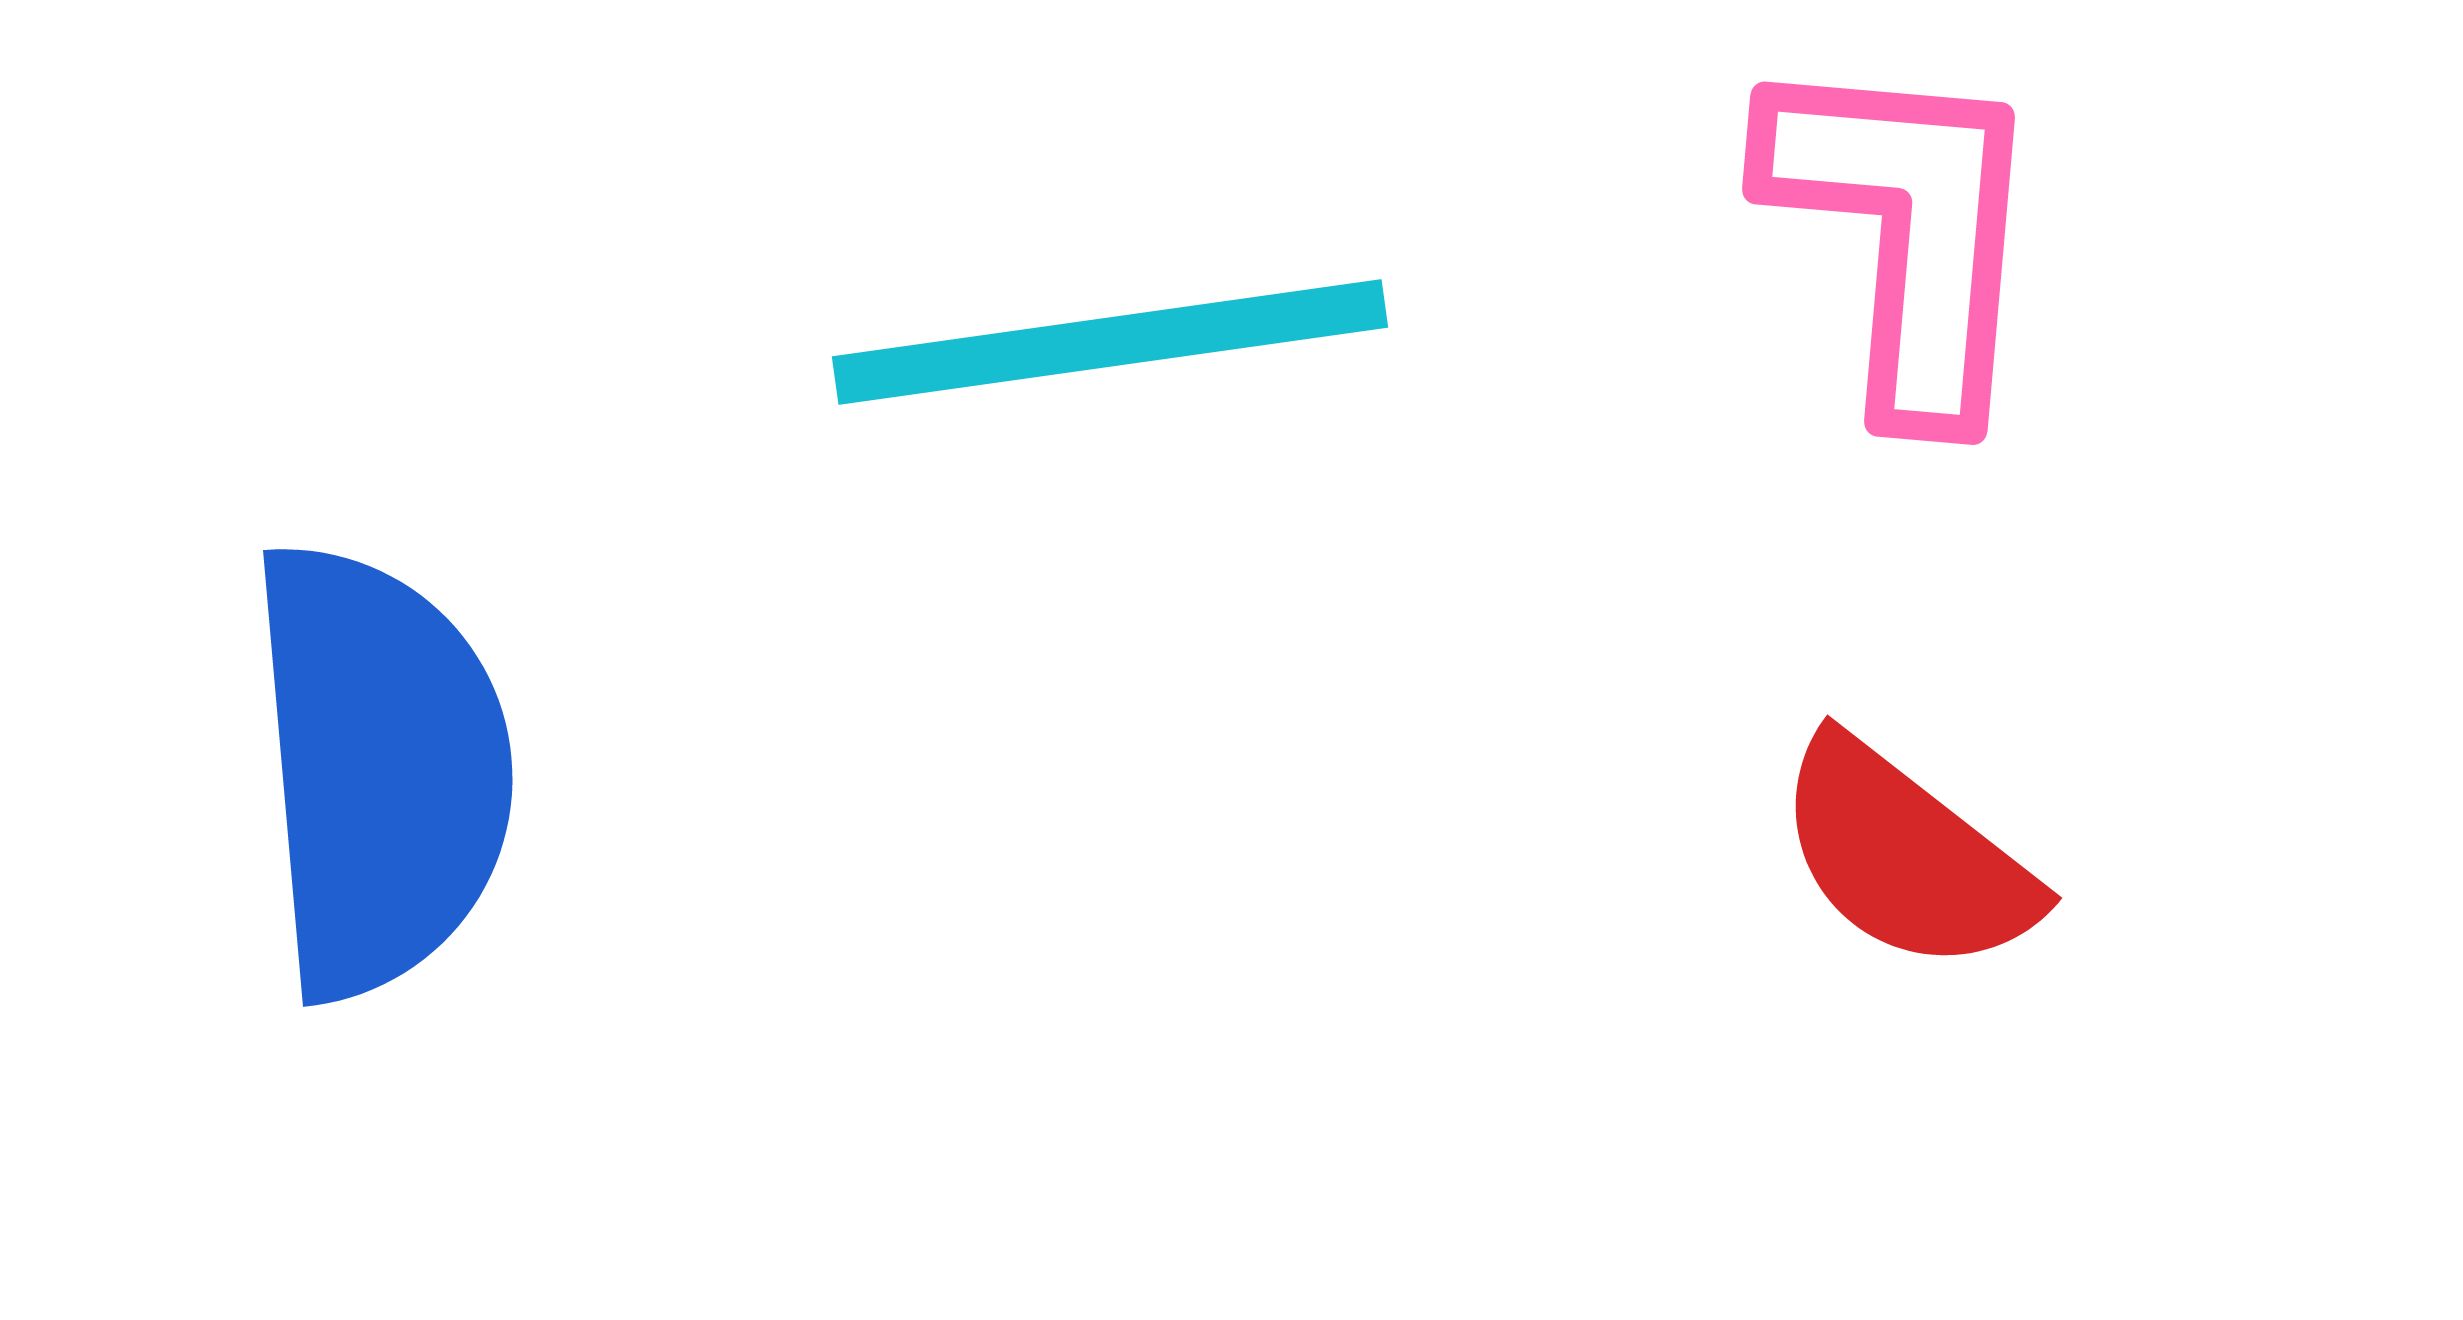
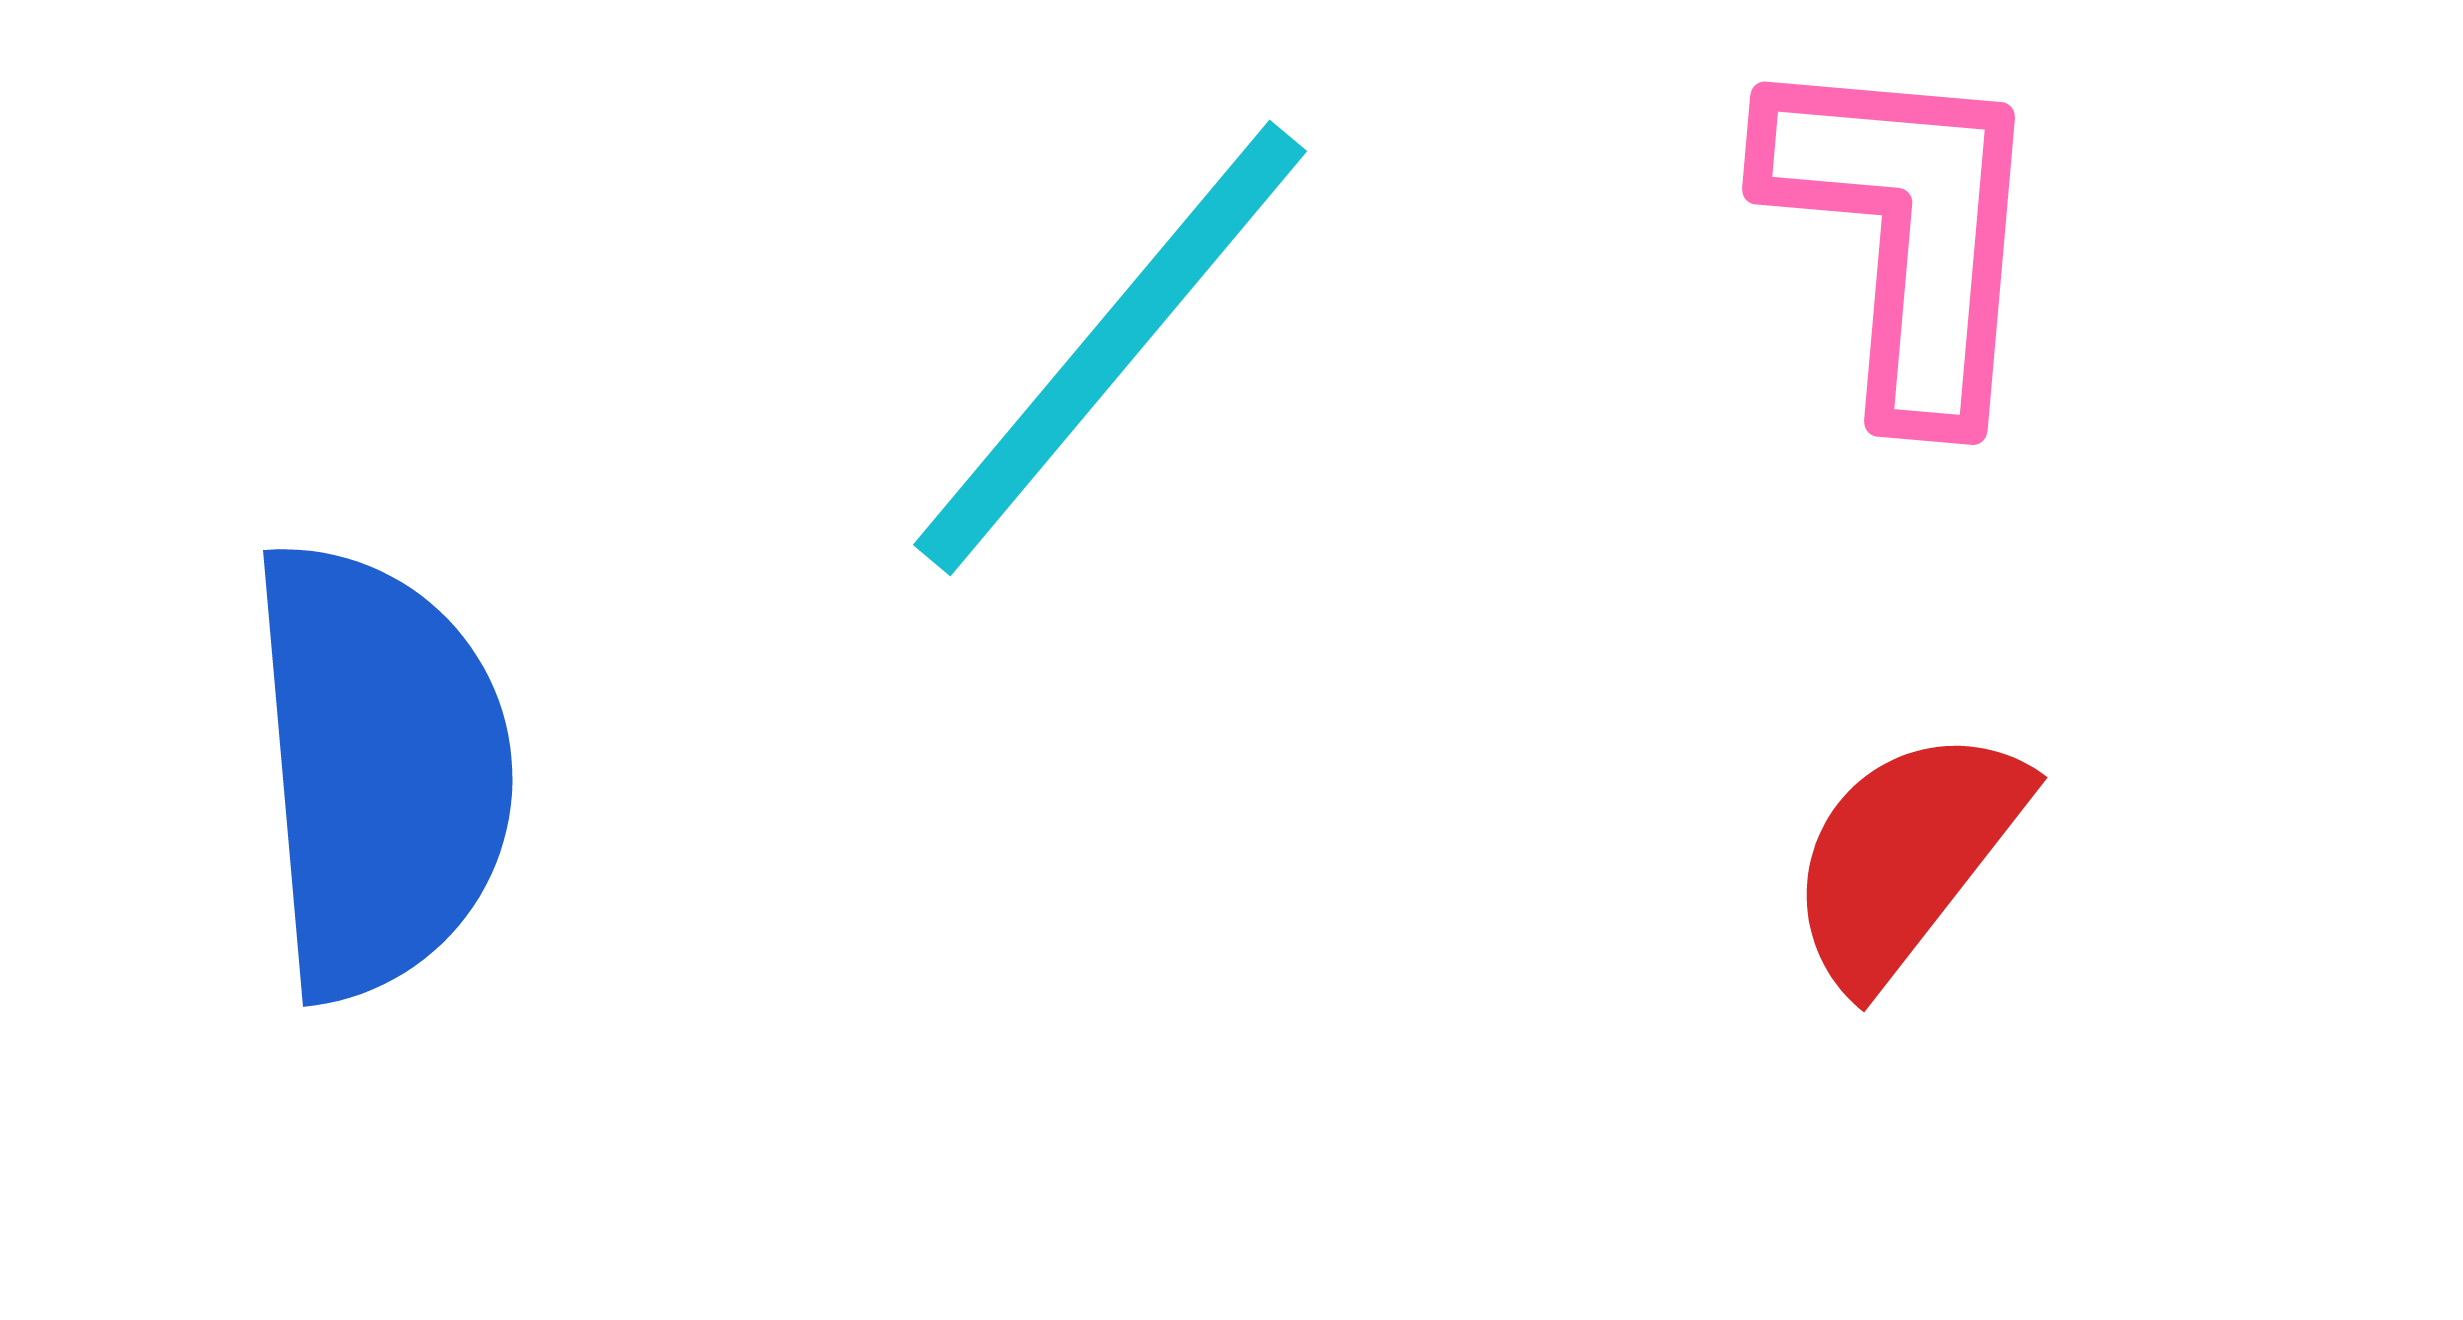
cyan line: moved 6 px down; rotated 42 degrees counterclockwise
red semicircle: rotated 90 degrees clockwise
